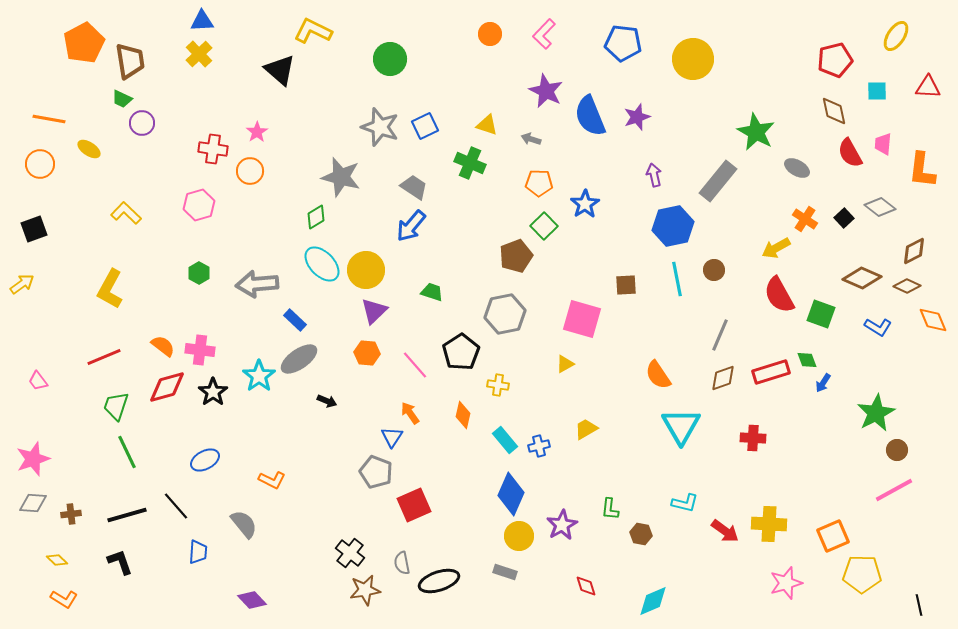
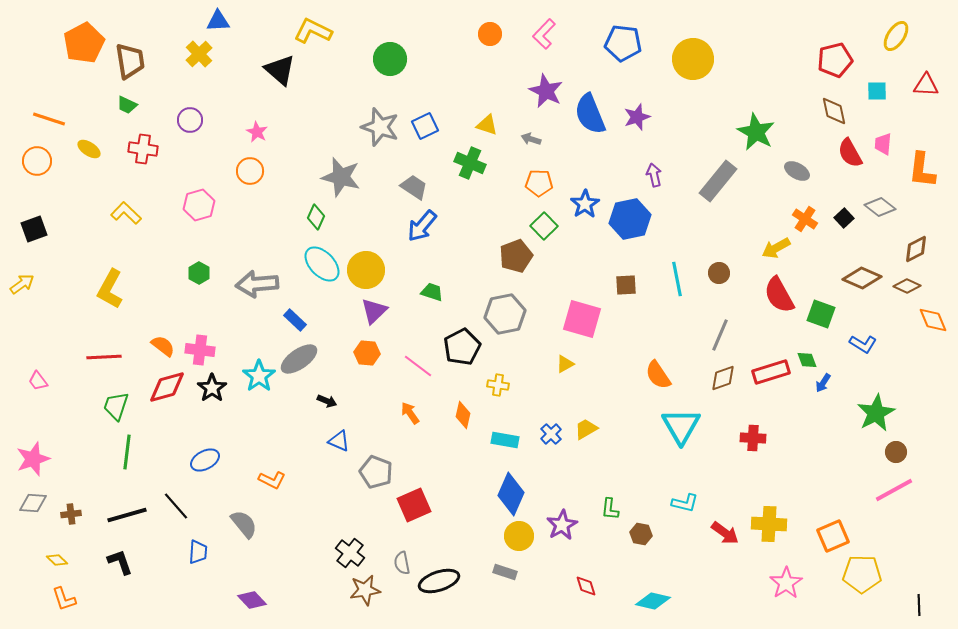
blue triangle at (202, 21): moved 16 px right
red triangle at (928, 87): moved 2 px left, 2 px up
green trapezoid at (122, 99): moved 5 px right, 6 px down
blue semicircle at (590, 116): moved 2 px up
orange line at (49, 119): rotated 8 degrees clockwise
purple circle at (142, 123): moved 48 px right, 3 px up
pink star at (257, 132): rotated 10 degrees counterclockwise
red cross at (213, 149): moved 70 px left
orange circle at (40, 164): moved 3 px left, 3 px up
gray ellipse at (797, 168): moved 3 px down
green diamond at (316, 217): rotated 35 degrees counterclockwise
blue arrow at (411, 226): moved 11 px right
blue hexagon at (673, 226): moved 43 px left, 7 px up
brown diamond at (914, 251): moved 2 px right, 2 px up
brown circle at (714, 270): moved 5 px right, 3 px down
blue L-shape at (878, 327): moved 15 px left, 17 px down
black pentagon at (461, 352): moved 1 px right, 5 px up; rotated 6 degrees clockwise
red line at (104, 357): rotated 20 degrees clockwise
pink line at (415, 365): moved 3 px right, 1 px down; rotated 12 degrees counterclockwise
black star at (213, 392): moved 1 px left, 4 px up
blue triangle at (392, 437): moved 53 px left, 4 px down; rotated 40 degrees counterclockwise
cyan rectangle at (505, 440): rotated 40 degrees counterclockwise
blue cross at (539, 446): moved 12 px right, 12 px up; rotated 30 degrees counterclockwise
brown circle at (897, 450): moved 1 px left, 2 px down
green line at (127, 452): rotated 32 degrees clockwise
red arrow at (725, 531): moved 2 px down
pink star at (786, 583): rotated 16 degrees counterclockwise
orange L-shape at (64, 599): rotated 40 degrees clockwise
cyan diamond at (653, 601): rotated 36 degrees clockwise
black line at (919, 605): rotated 10 degrees clockwise
